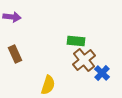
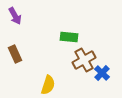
purple arrow: moved 3 px right, 1 px up; rotated 54 degrees clockwise
green rectangle: moved 7 px left, 4 px up
brown cross: rotated 10 degrees clockwise
